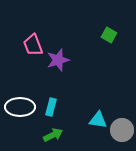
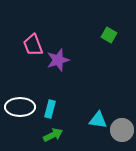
cyan rectangle: moved 1 px left, 2 px down
